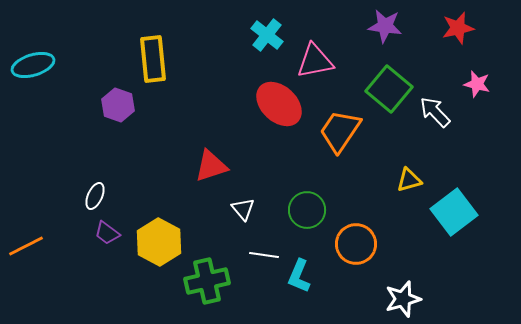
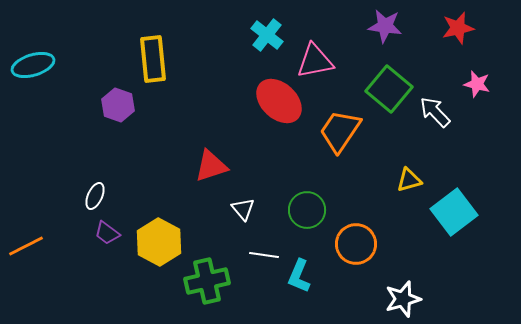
red ellipse: moved 3 px up
